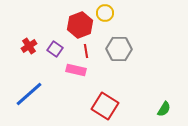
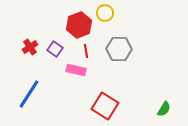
red hexagon: moved 1 px left
red cross: moved 1 px right, 1 px down
blue line: rotated 16 degrees counterclockwise
